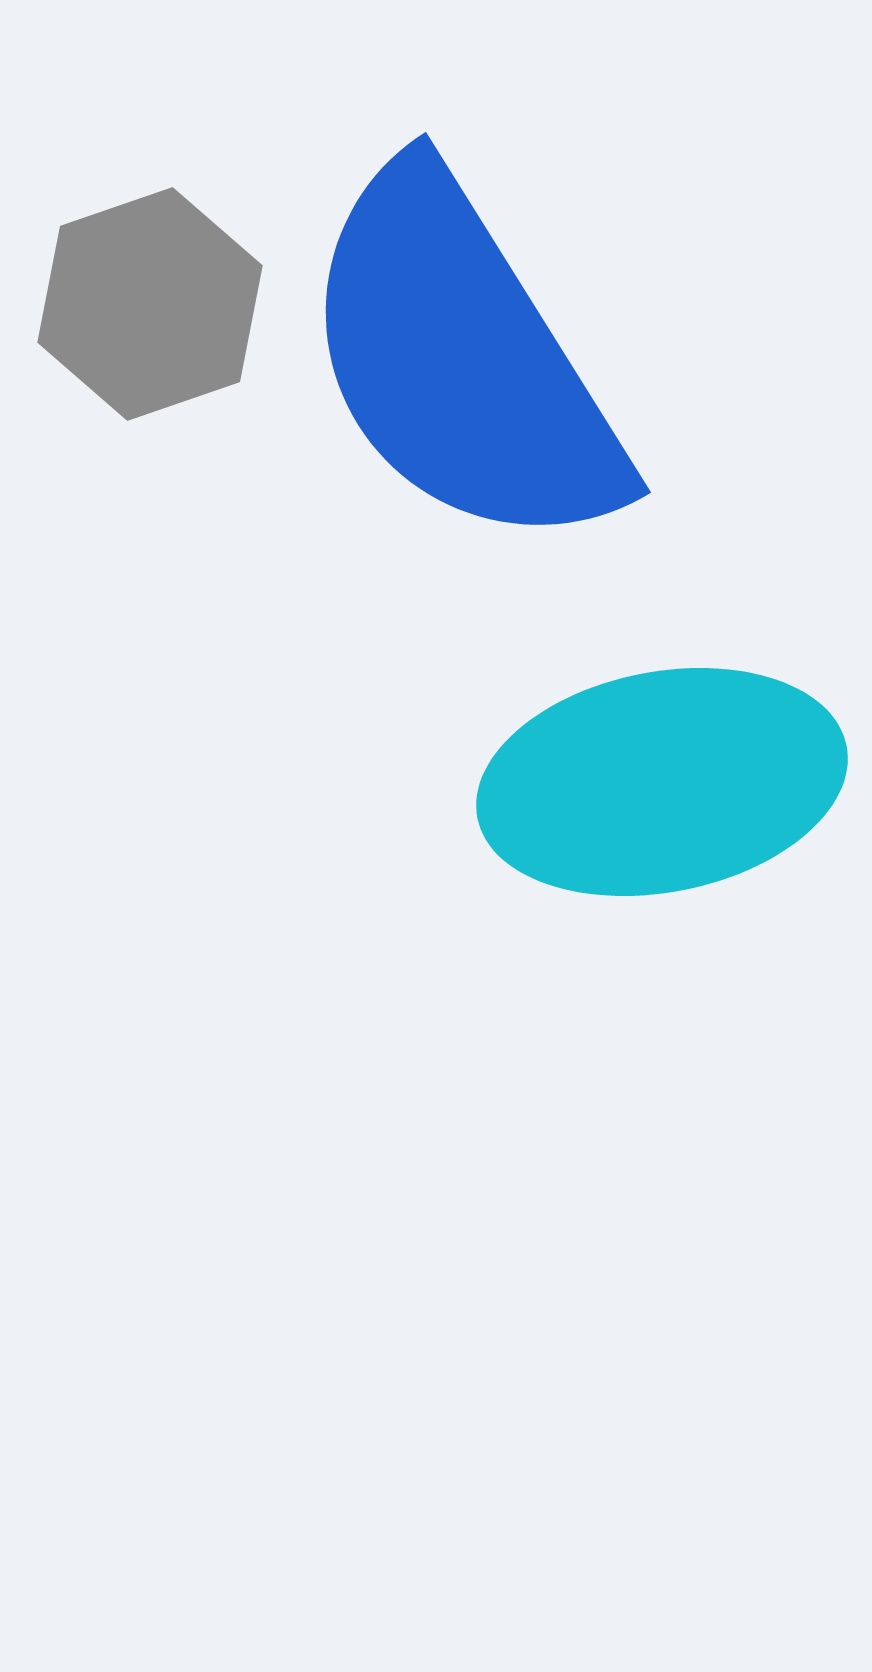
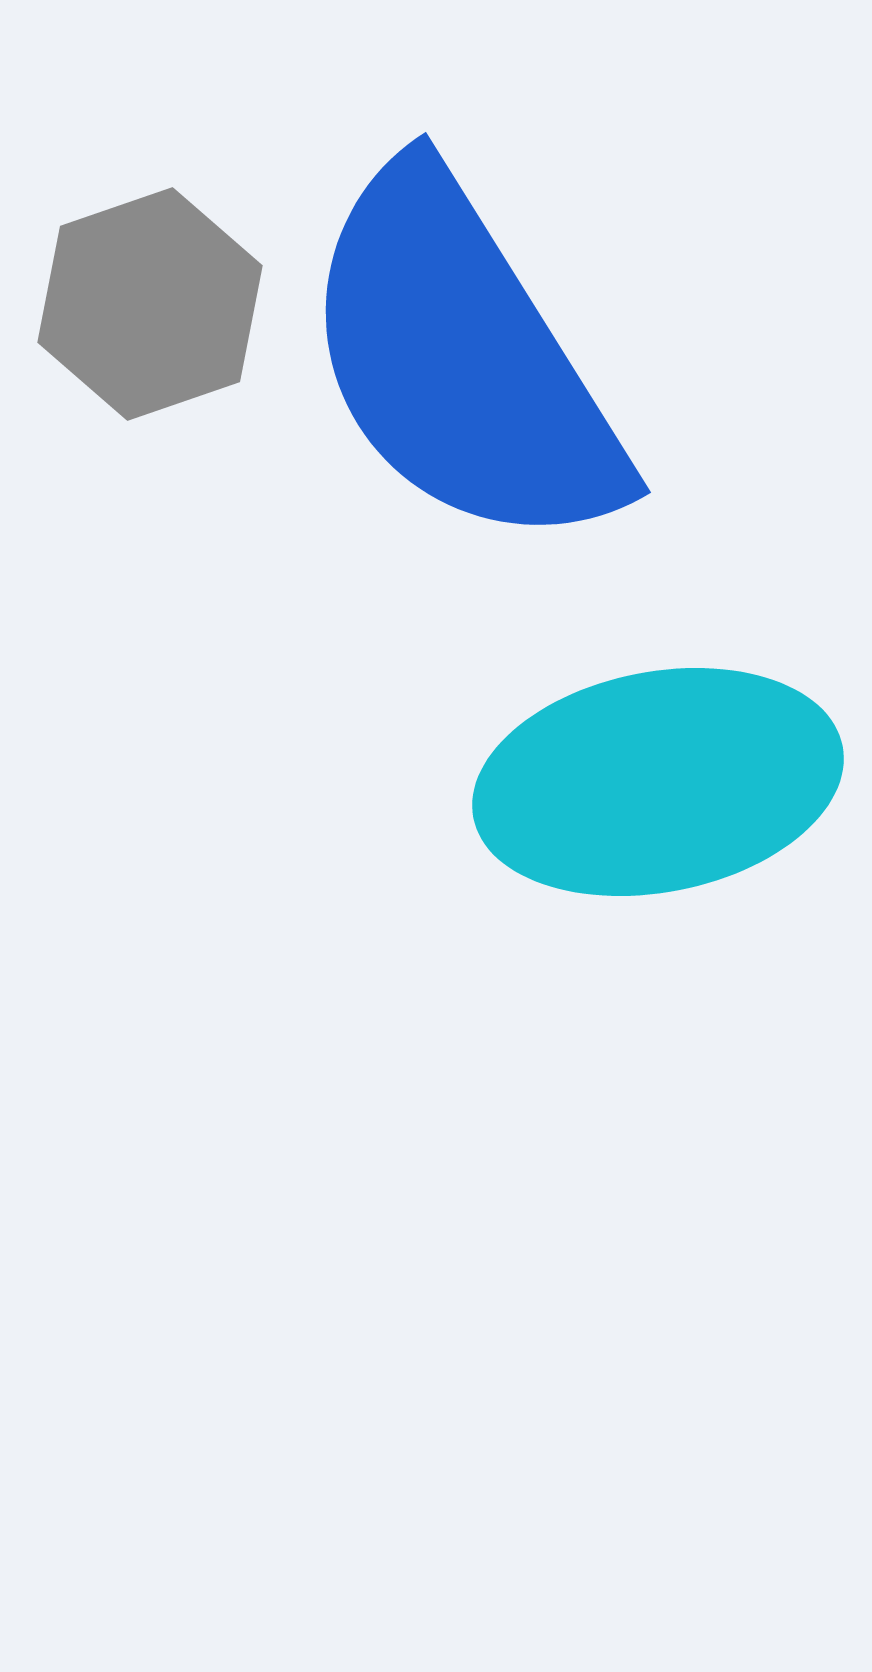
cyan ellipse: moved 4 px left
